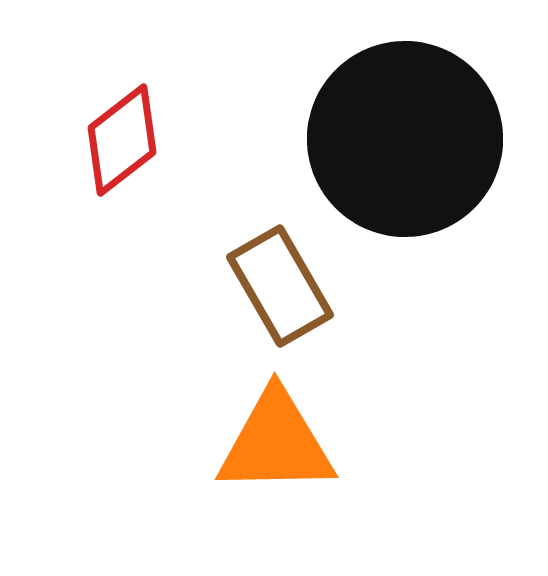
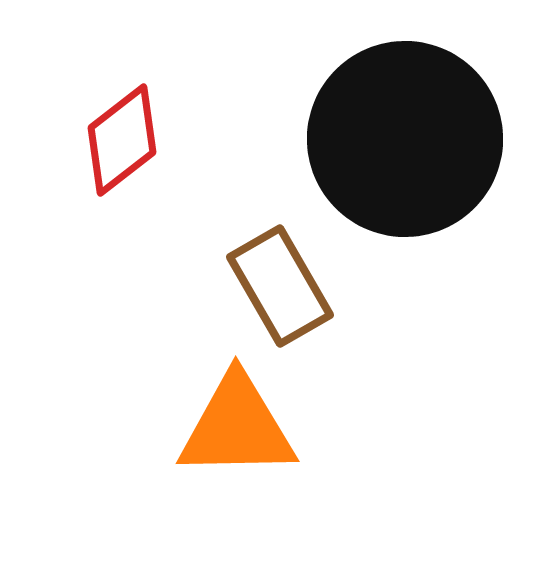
orange triangle: moved 39 px left, 16 px up
